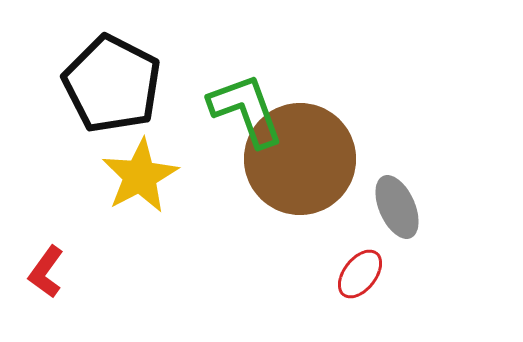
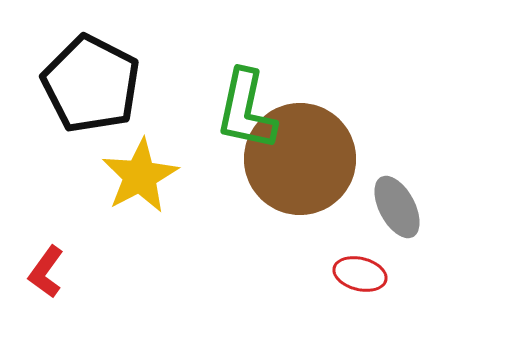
black pentagon: moved 21 px left
green L-shape: rotated 148 degrees counterclockwise
gray ellipse: rotated 4 degrees counterclockwise
red ellipse: rotated 66 degrees clockwise
